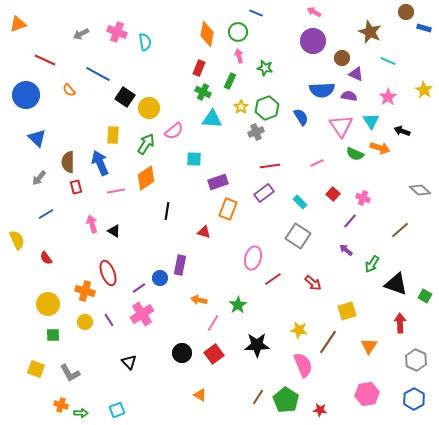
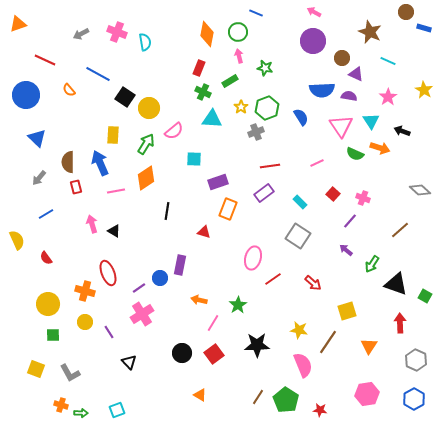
green rectangle at (230, 81): rotated 35 degrees clockwise
purple line at (109, 320): moved 12 px down
